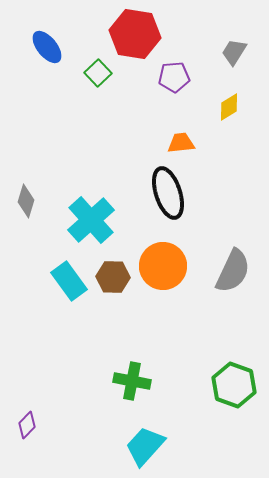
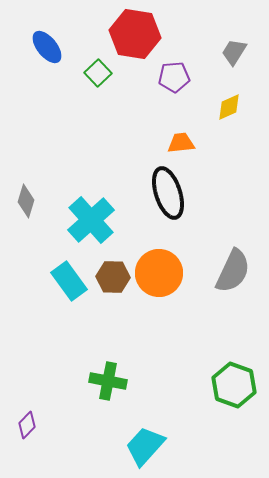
yellow diamond: rotated 8 degrees clockwise
orange circle: moved 4 px left, 7 px down
green cross: moved 24 px left
